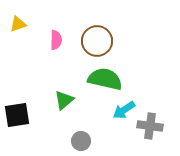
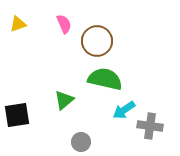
pink semicircle: moved 8 px right, 16 px up; rotated 24 degrees counterclockwise
gray circle: moved 1 px down
